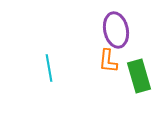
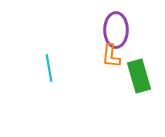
purple ellipse: rotated 12 degrees clockwise
orange L-shape: moved 3 px right, 5 px up
